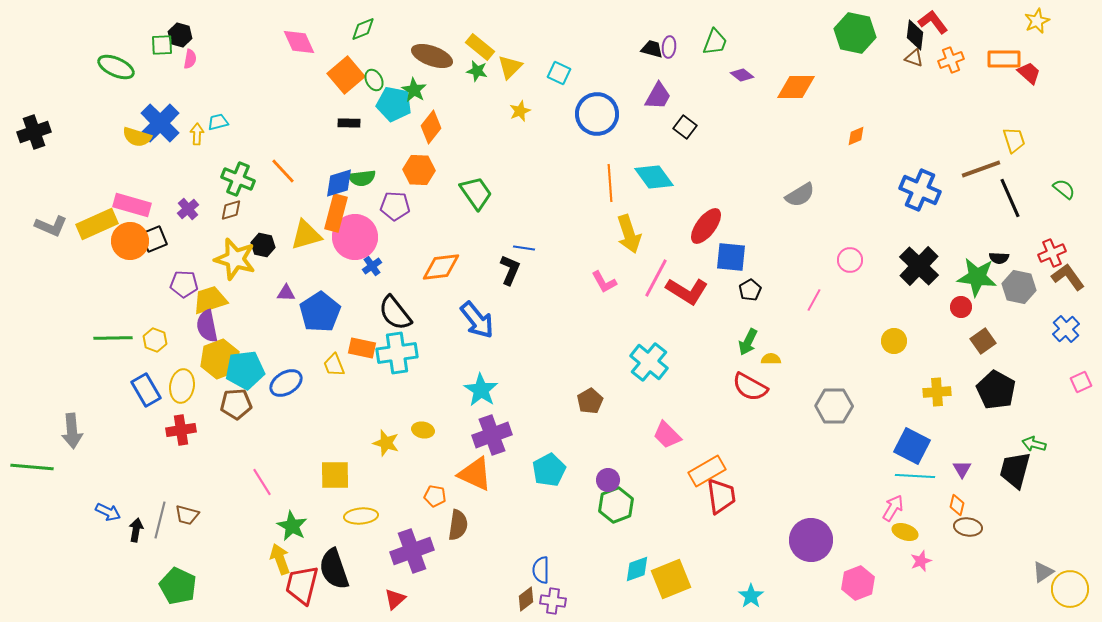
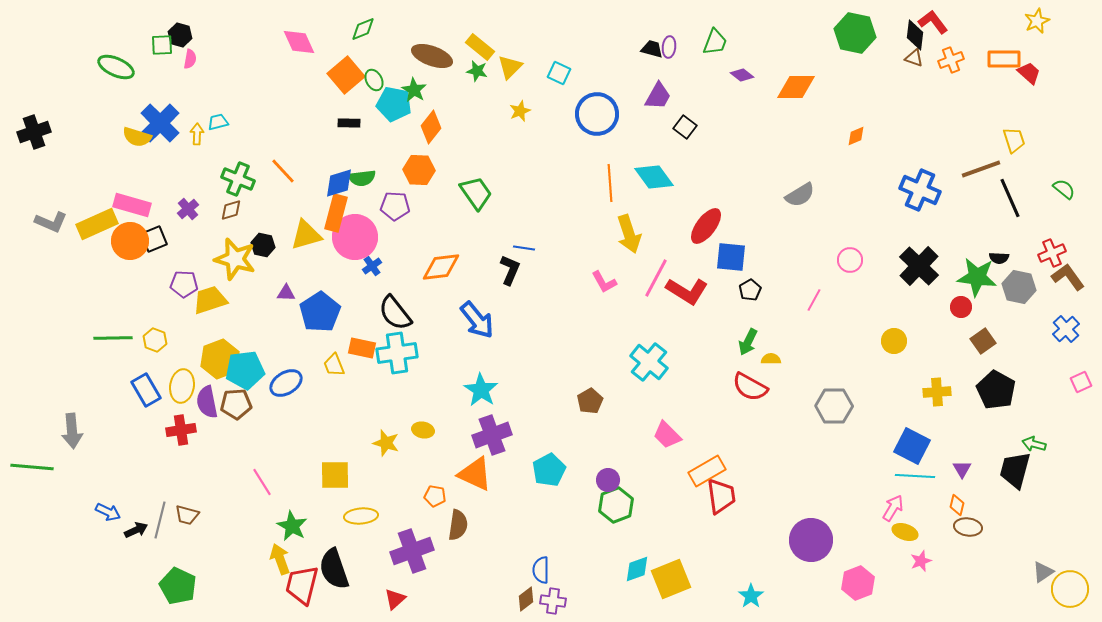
gray L-shape at (51, 226): moved 4 px up
purple semicircle at (207, 326): moved 76 px down
black arrow at (136, 530): rotated 55 degrees clockwise
